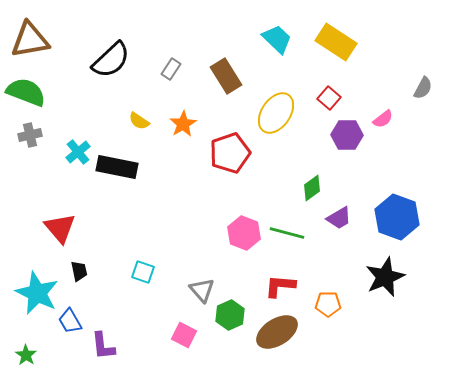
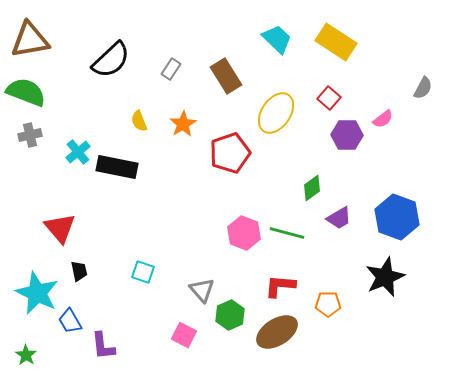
yellow semicircle: rotated 35 degrees clockwise
